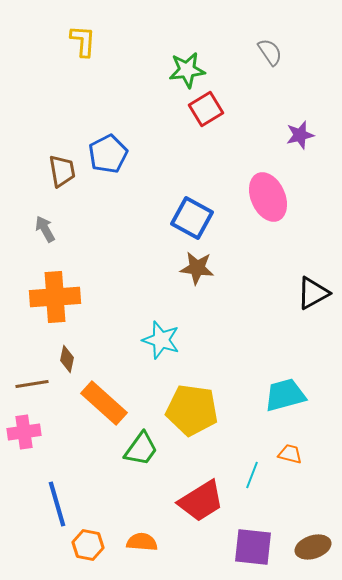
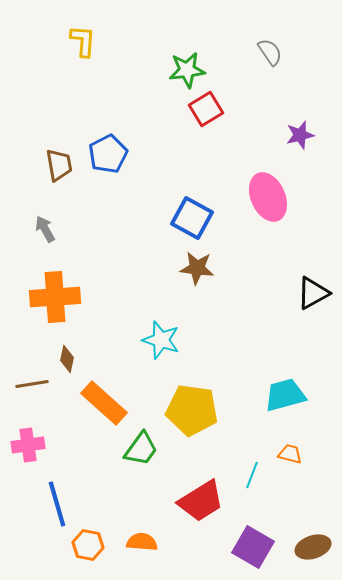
brown trapezoid: moved 3 px left, 6 px up
pink cross: moved 4 px right, 13 px down
purple square: rotated 24 degrees clockwise
